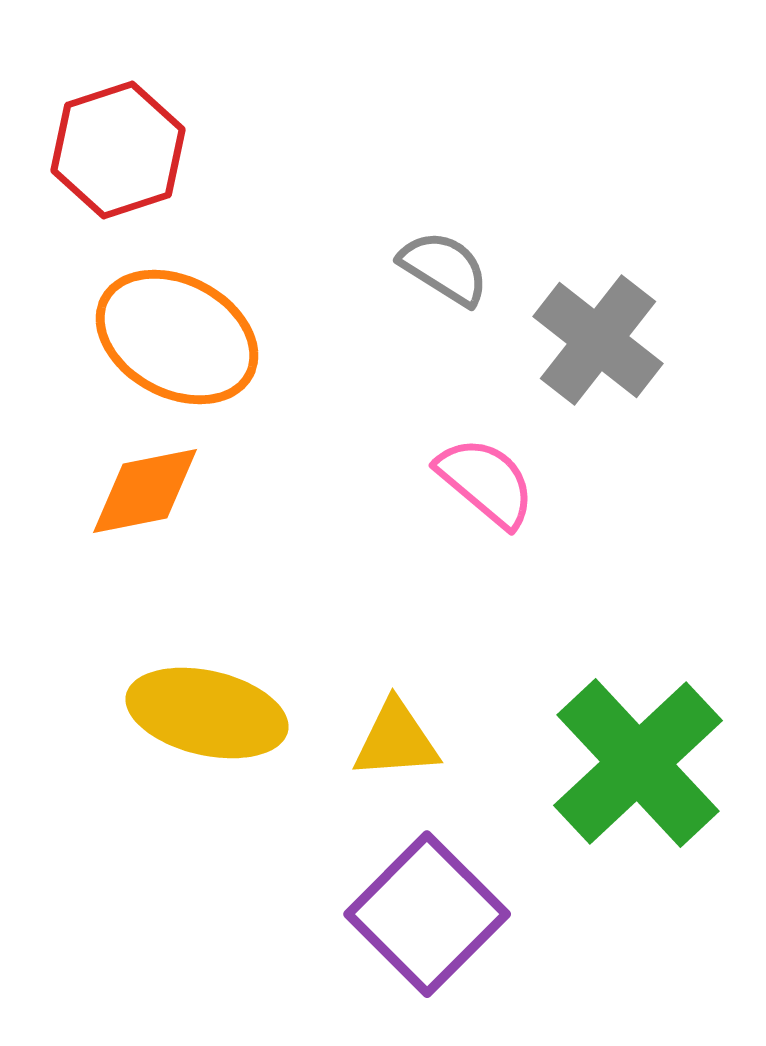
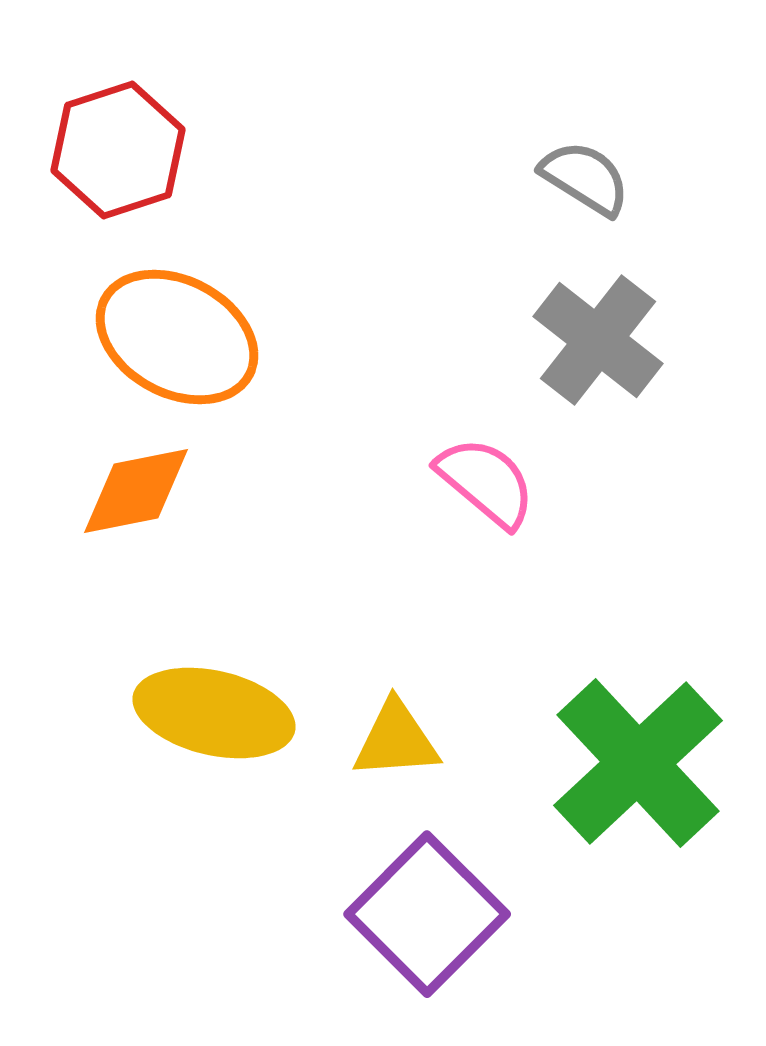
gray semicircle: moved 141 px right, 90 px up
orange diamond: moved 9 px left
yellow ellipse: moved 7 px right
